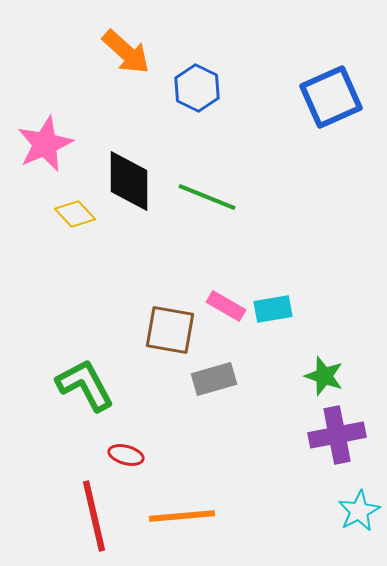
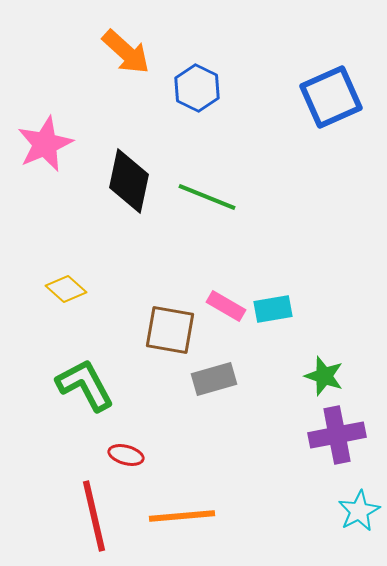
black diamond: rotated 12 degrees clockwise
yellow diamond: moved 9 px left, 75 px down; rotated 6 degrees counterclockwise
